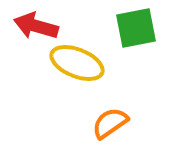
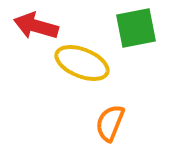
yellow ellipse: moved 5 px right
orange semicircle: rotated 33 degrees counterclockwise
